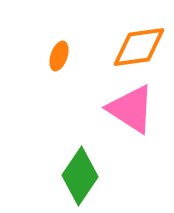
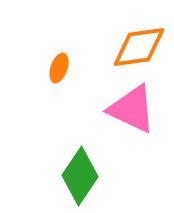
orange ellipse: moved 12 px down
pink triangle: moved 1 px right; rotated 8 degrees counterclockwise
